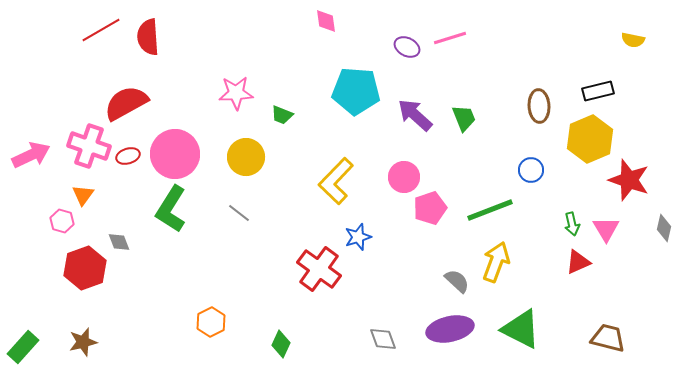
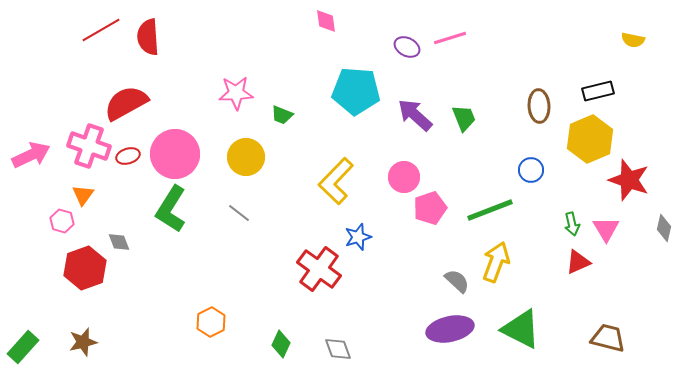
gray diamond at (383, 339): moved 45 px left, 10 px down
